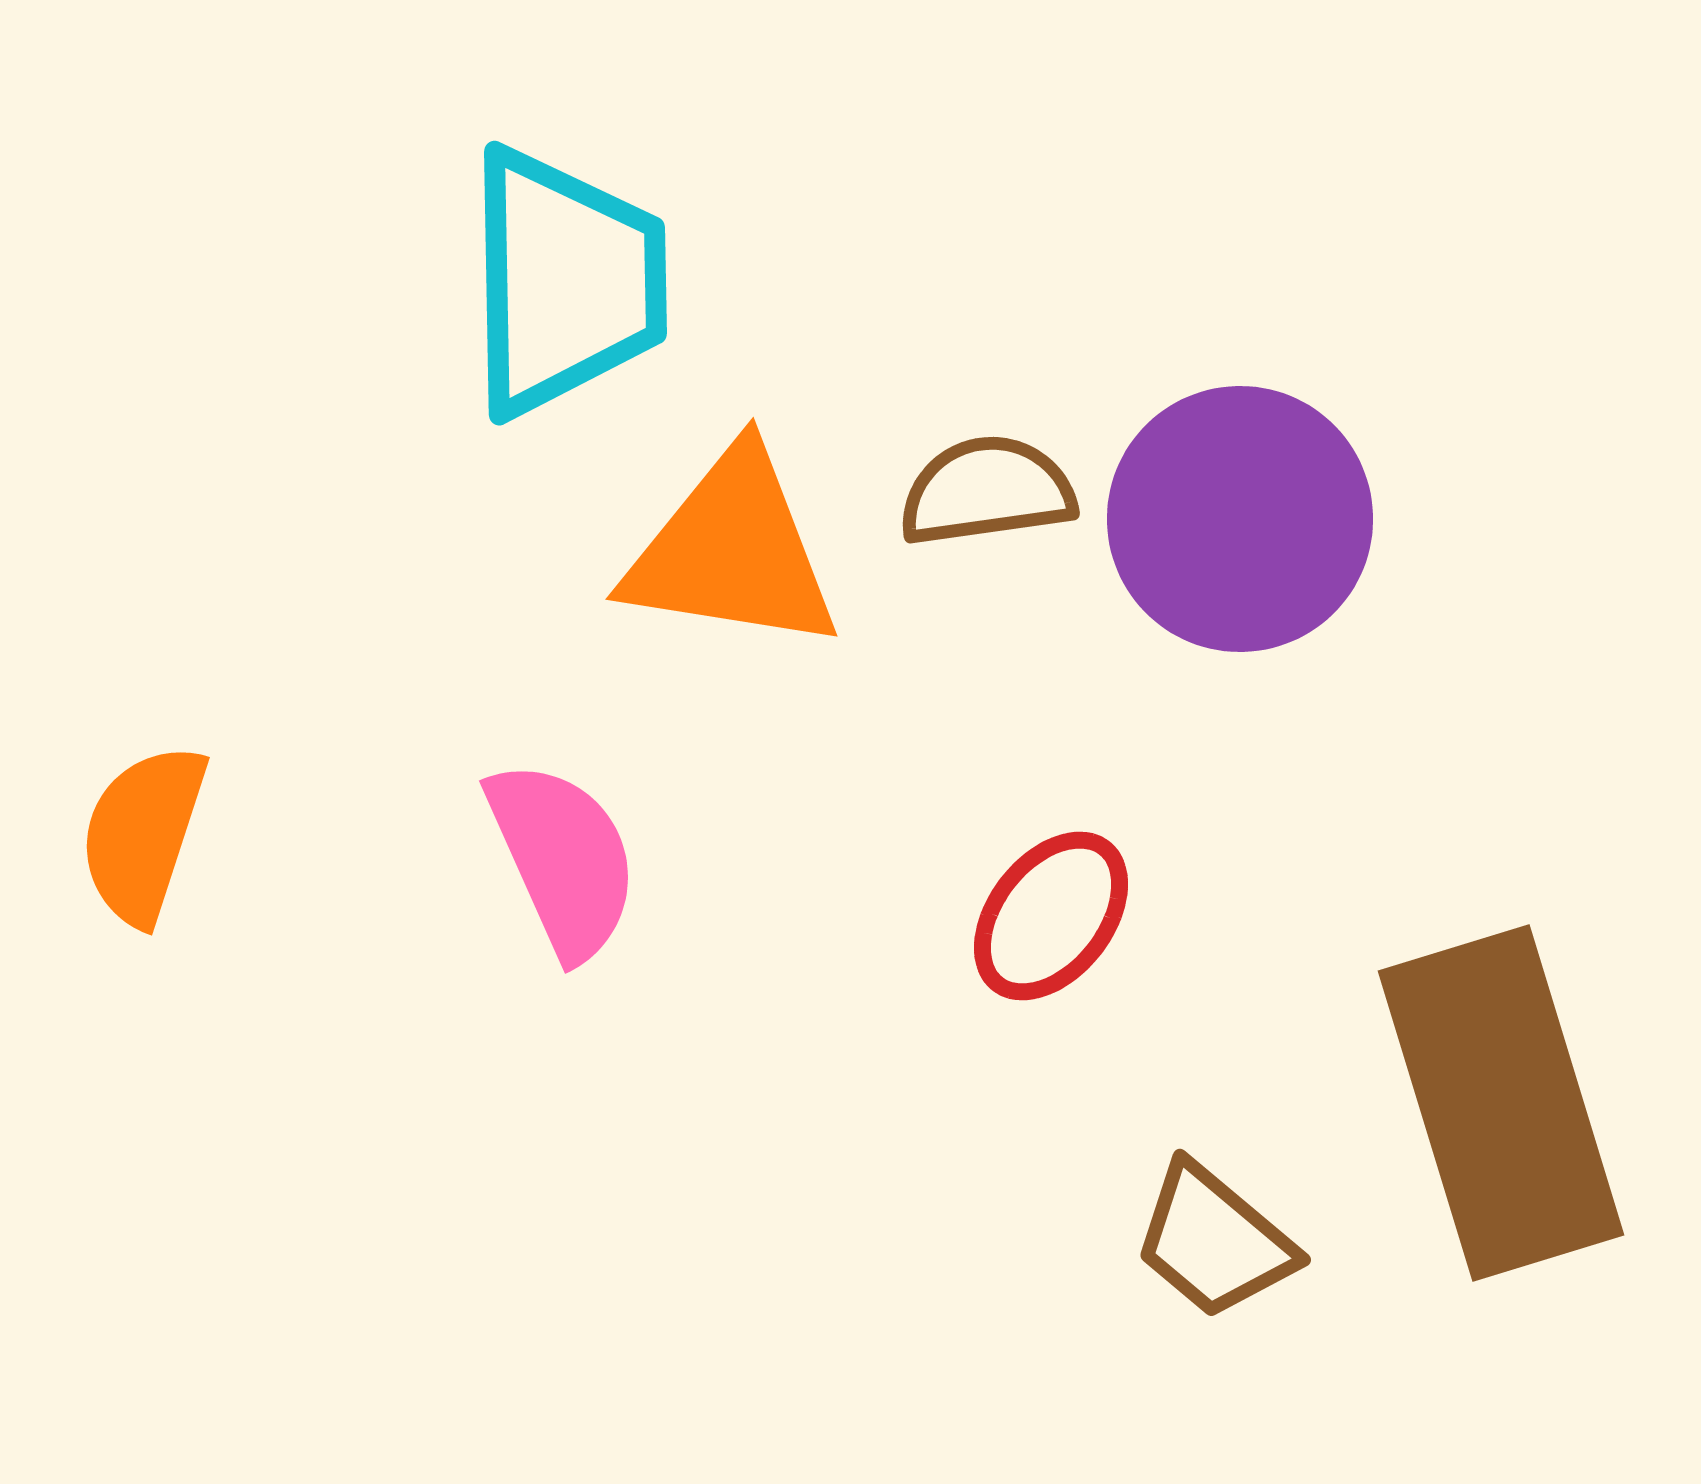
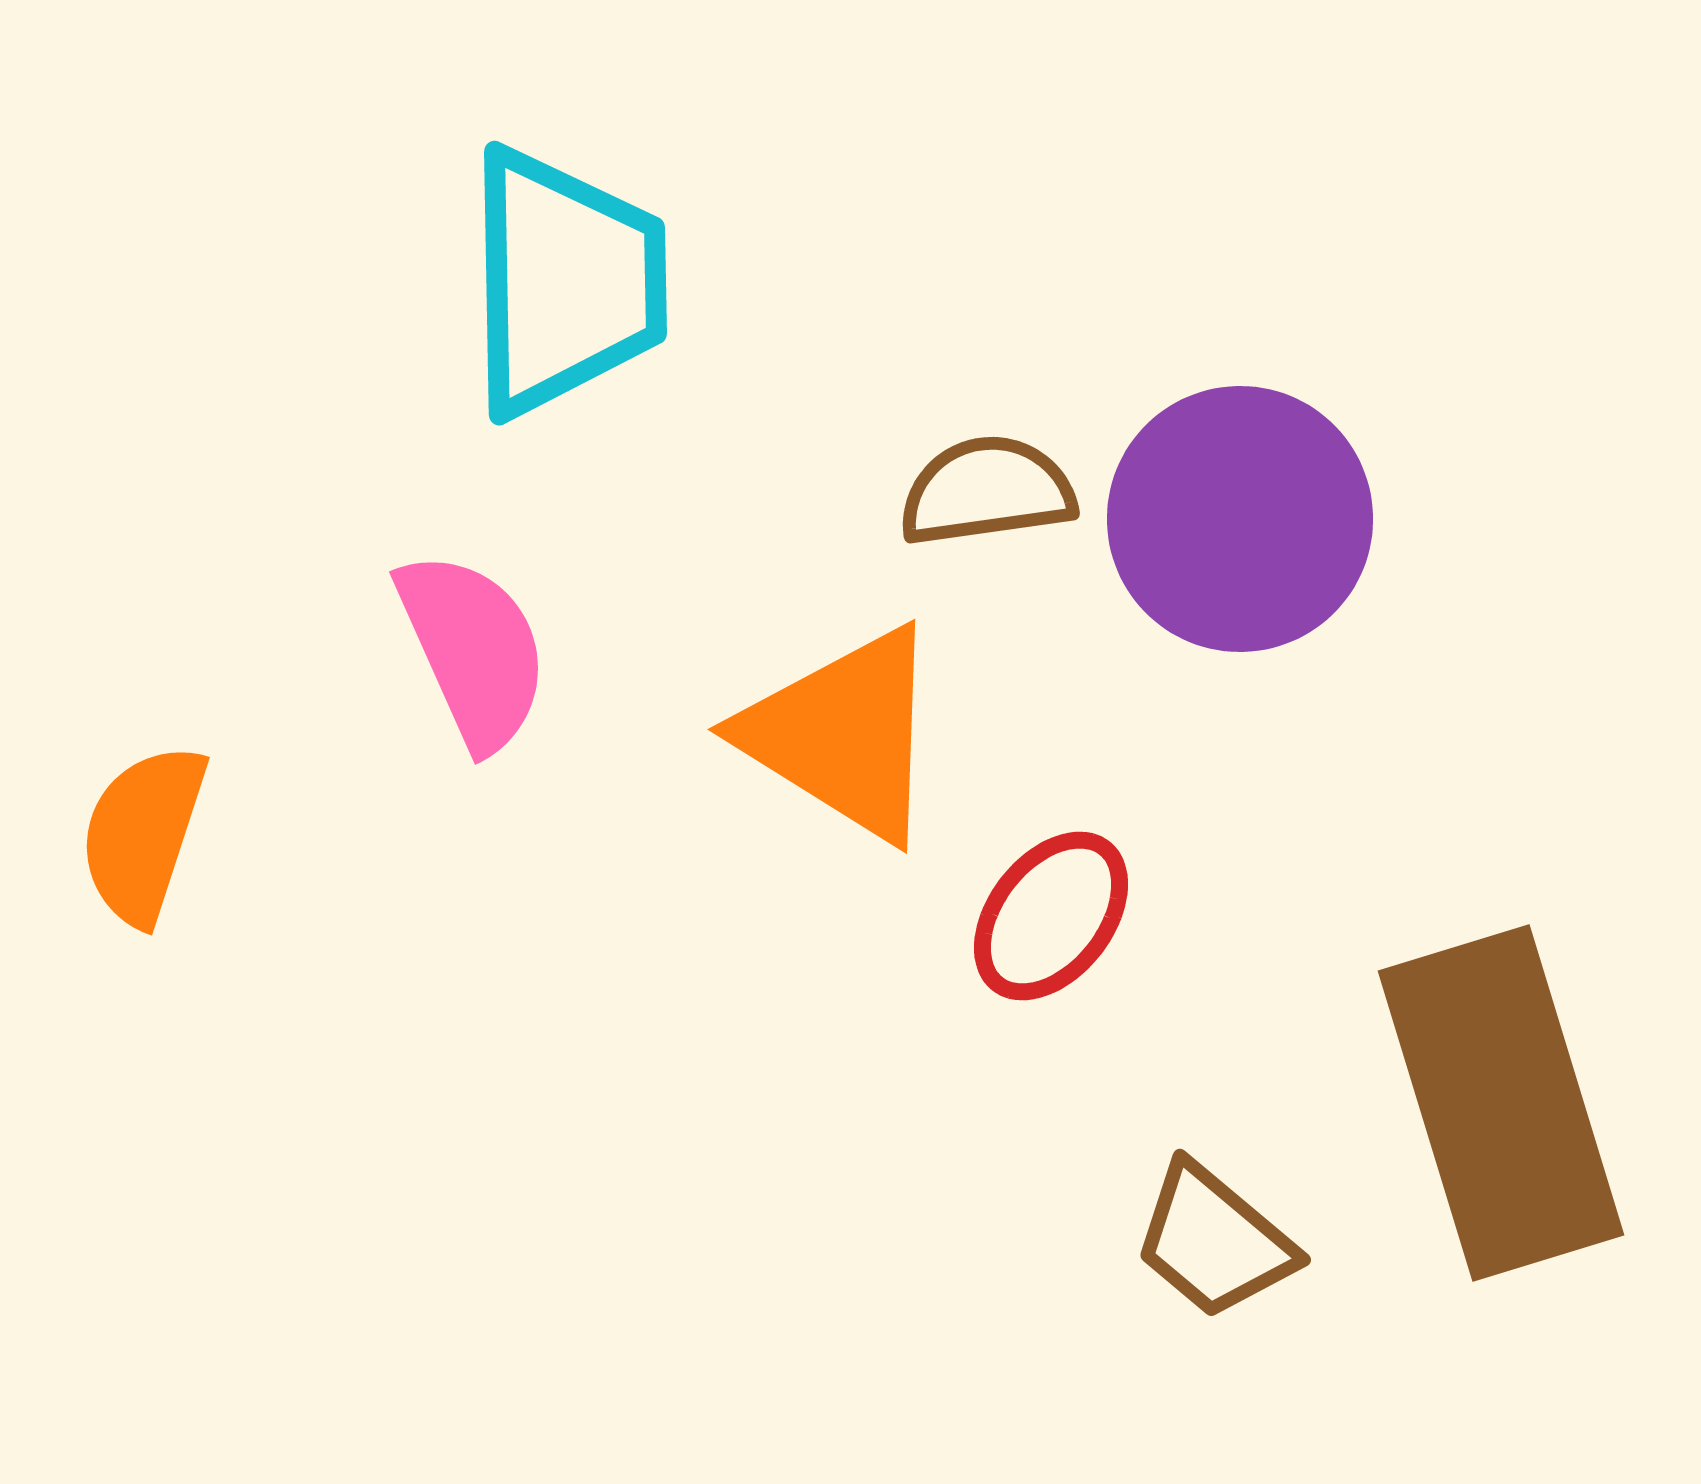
orange triangle: moved 111 px right, 183 px down; rotated 23 degrees clockwise
pink semicircle: moved 90 px left, 209 px up
